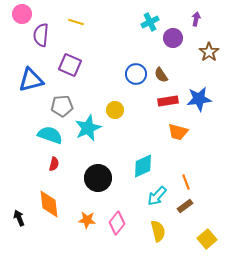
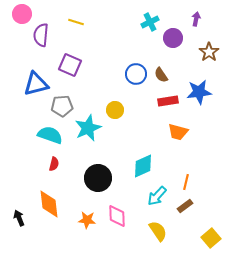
blue triangle: moved 5 px right, 4 px down
blue star: moved 7 px up
orange line: rotated 35 degrees clockwise
pink diamond: moved 7 px up; rotated 40 degrees counterclockwise
yellow semicircle: rotated 20 degrees counterclockwise
yellow square: moved 4 px right, 1 px up
